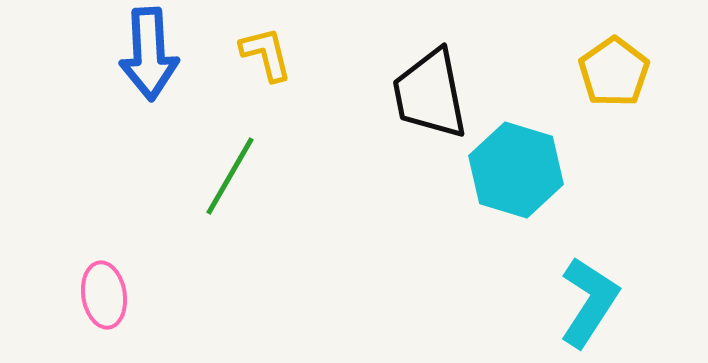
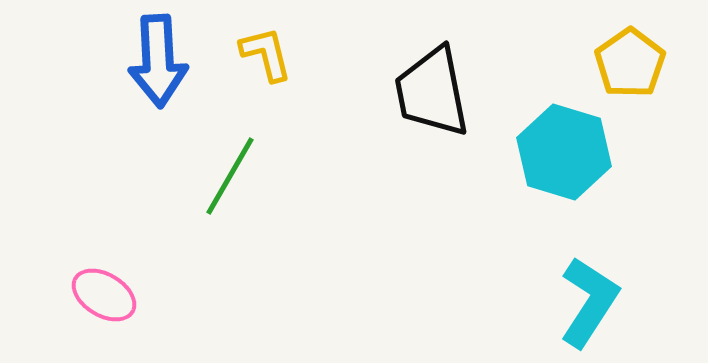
blue arrow: moved 9 px right, 7 px down
yellow pentagon: moved 16 px right, 9 px up
black trapezoid: moved 2 px right, 2 px up
cyan hexagon: moved 48 px right, 18 px up
pink ellipse: rotated 50 degrees counterclockwise
